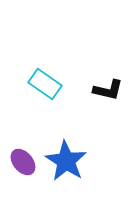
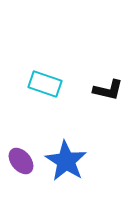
cyan rectangle: rotated 16 degrees counterclockwise
purple ellipse: moved 2 px left, 1 px up
